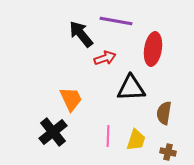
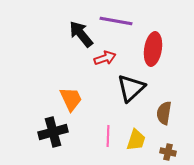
black triangle: rotated 40 degrees counterclockwise
black cross: rotated 24 degrees clockwise
